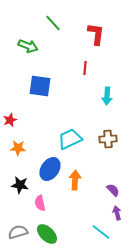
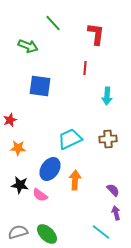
pink semicircle: moved 8 px up; rotated 42 degrees counterclockwise
purple arrow: moved 1 px left
